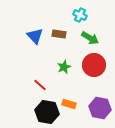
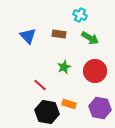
blue triangle: moved 7 px left
red circle: moved 1 px right, 6 px down
